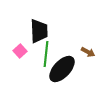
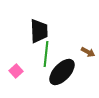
pink square: moved 4 px left, 20 px down
black ellipse: moved 3 px down
